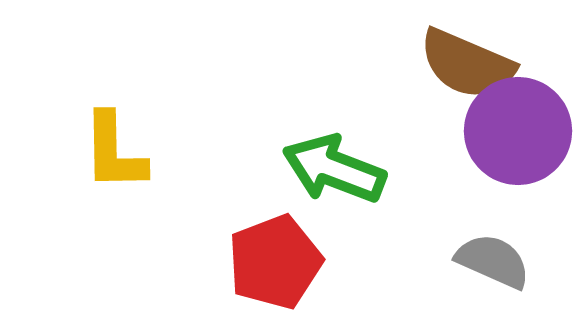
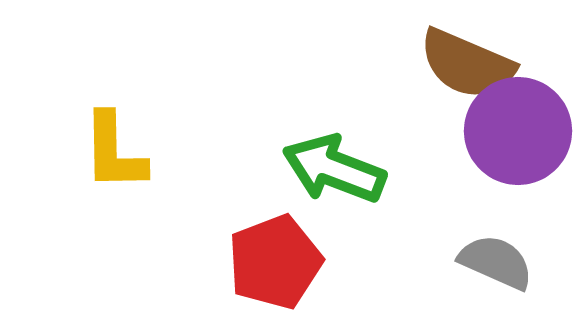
gray semicircle: moved 3 px right, 1 px down
